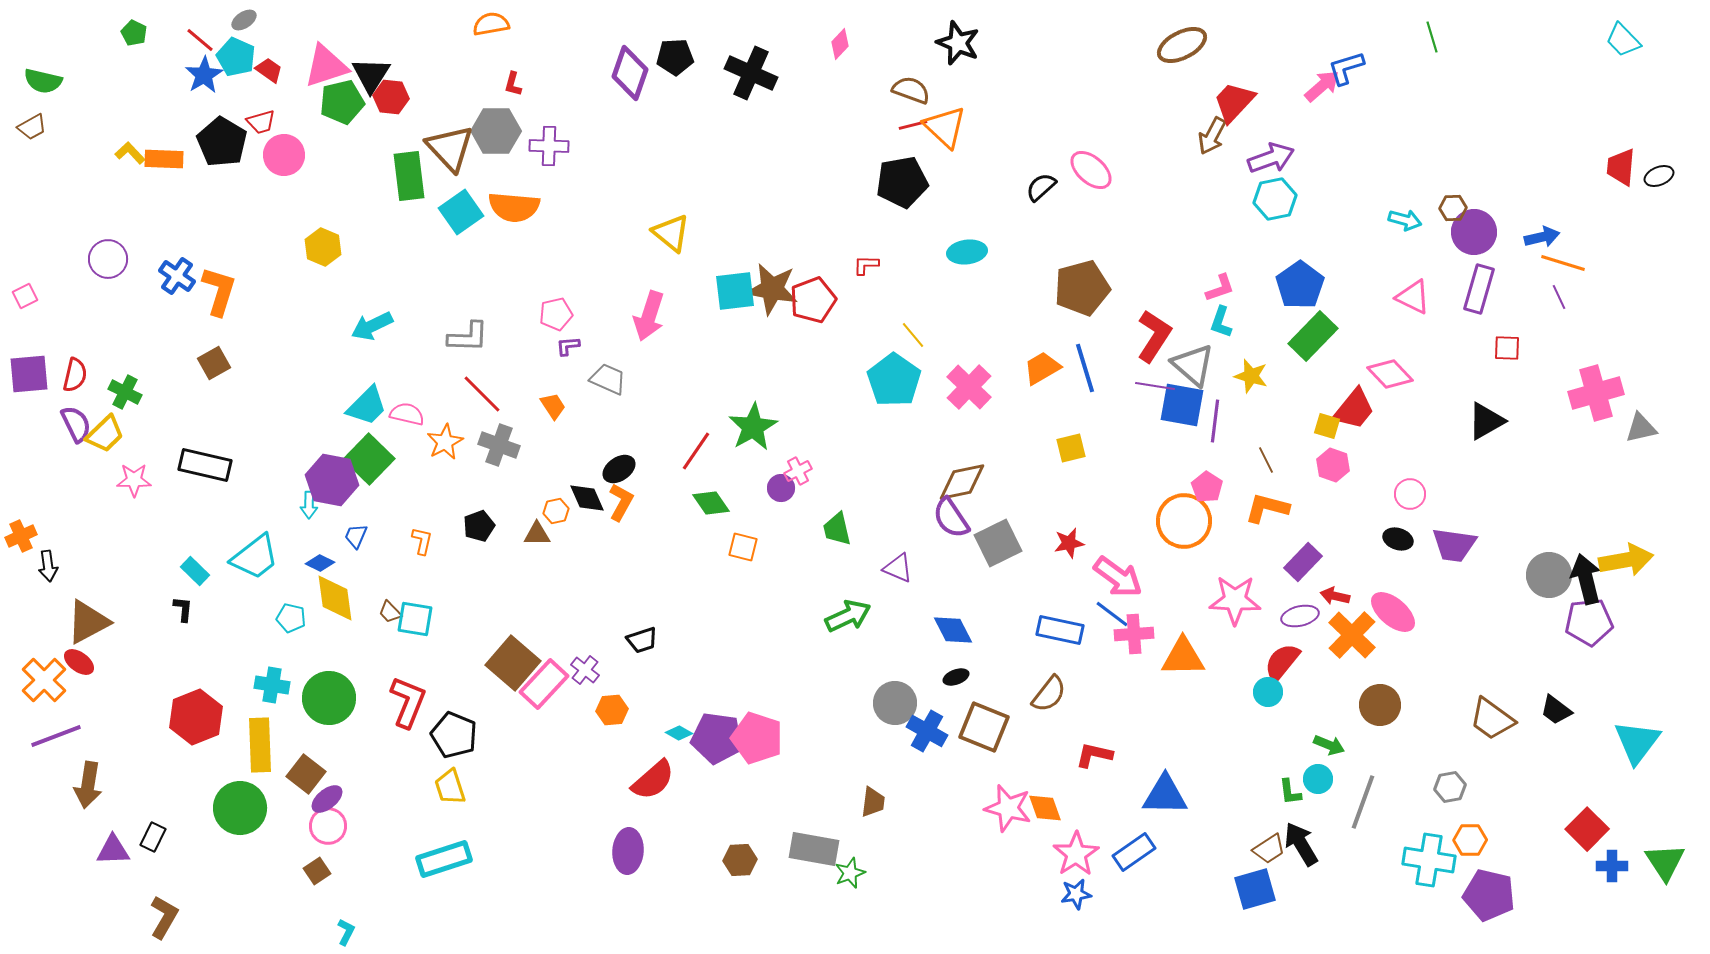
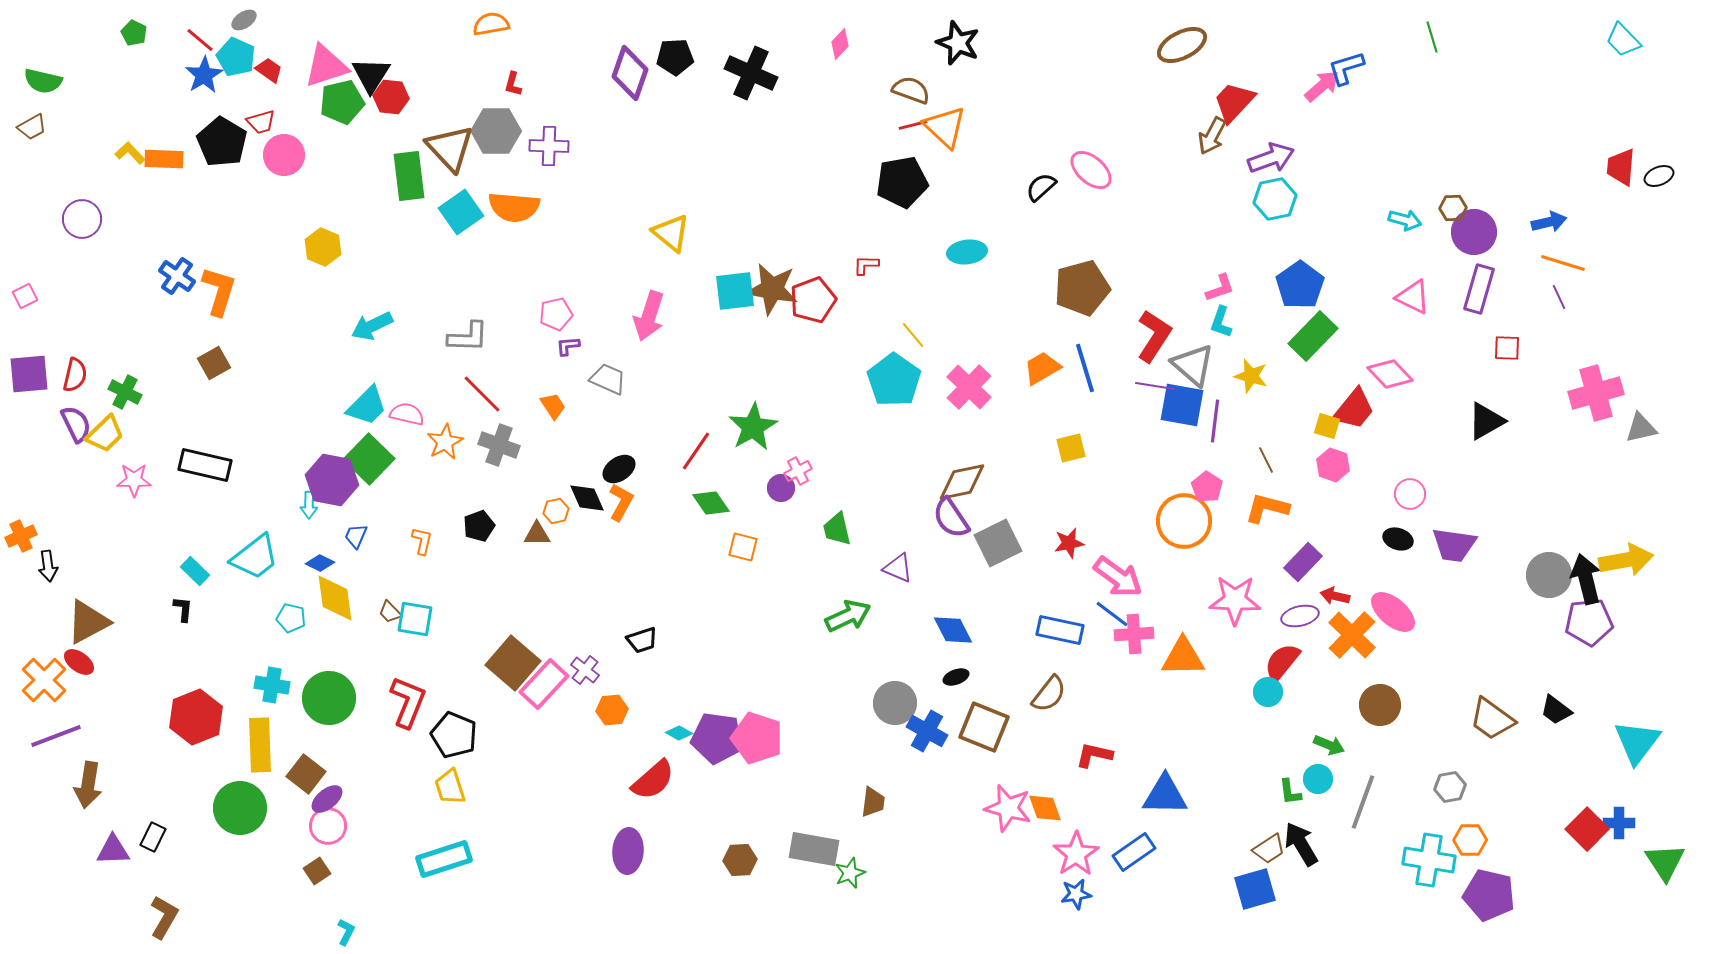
blue arrow at (1542, 237): moved 7 px right, 15 px up
purple circle at (108, 259): moved 26 px left, 40 px up
blue cross at (1612, 866): moved 7 px right, 43 px up
